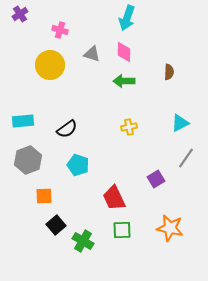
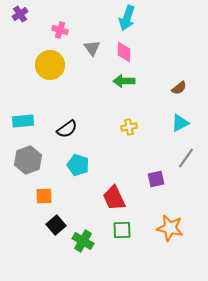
gray triangle: moved 6 px up; rotated 36 degrees clockwise
brown semicircle: moved 10 px right, 16 px down; rotated 49 degrees clockwise
purple square: rotated 18 degrees clockwise
